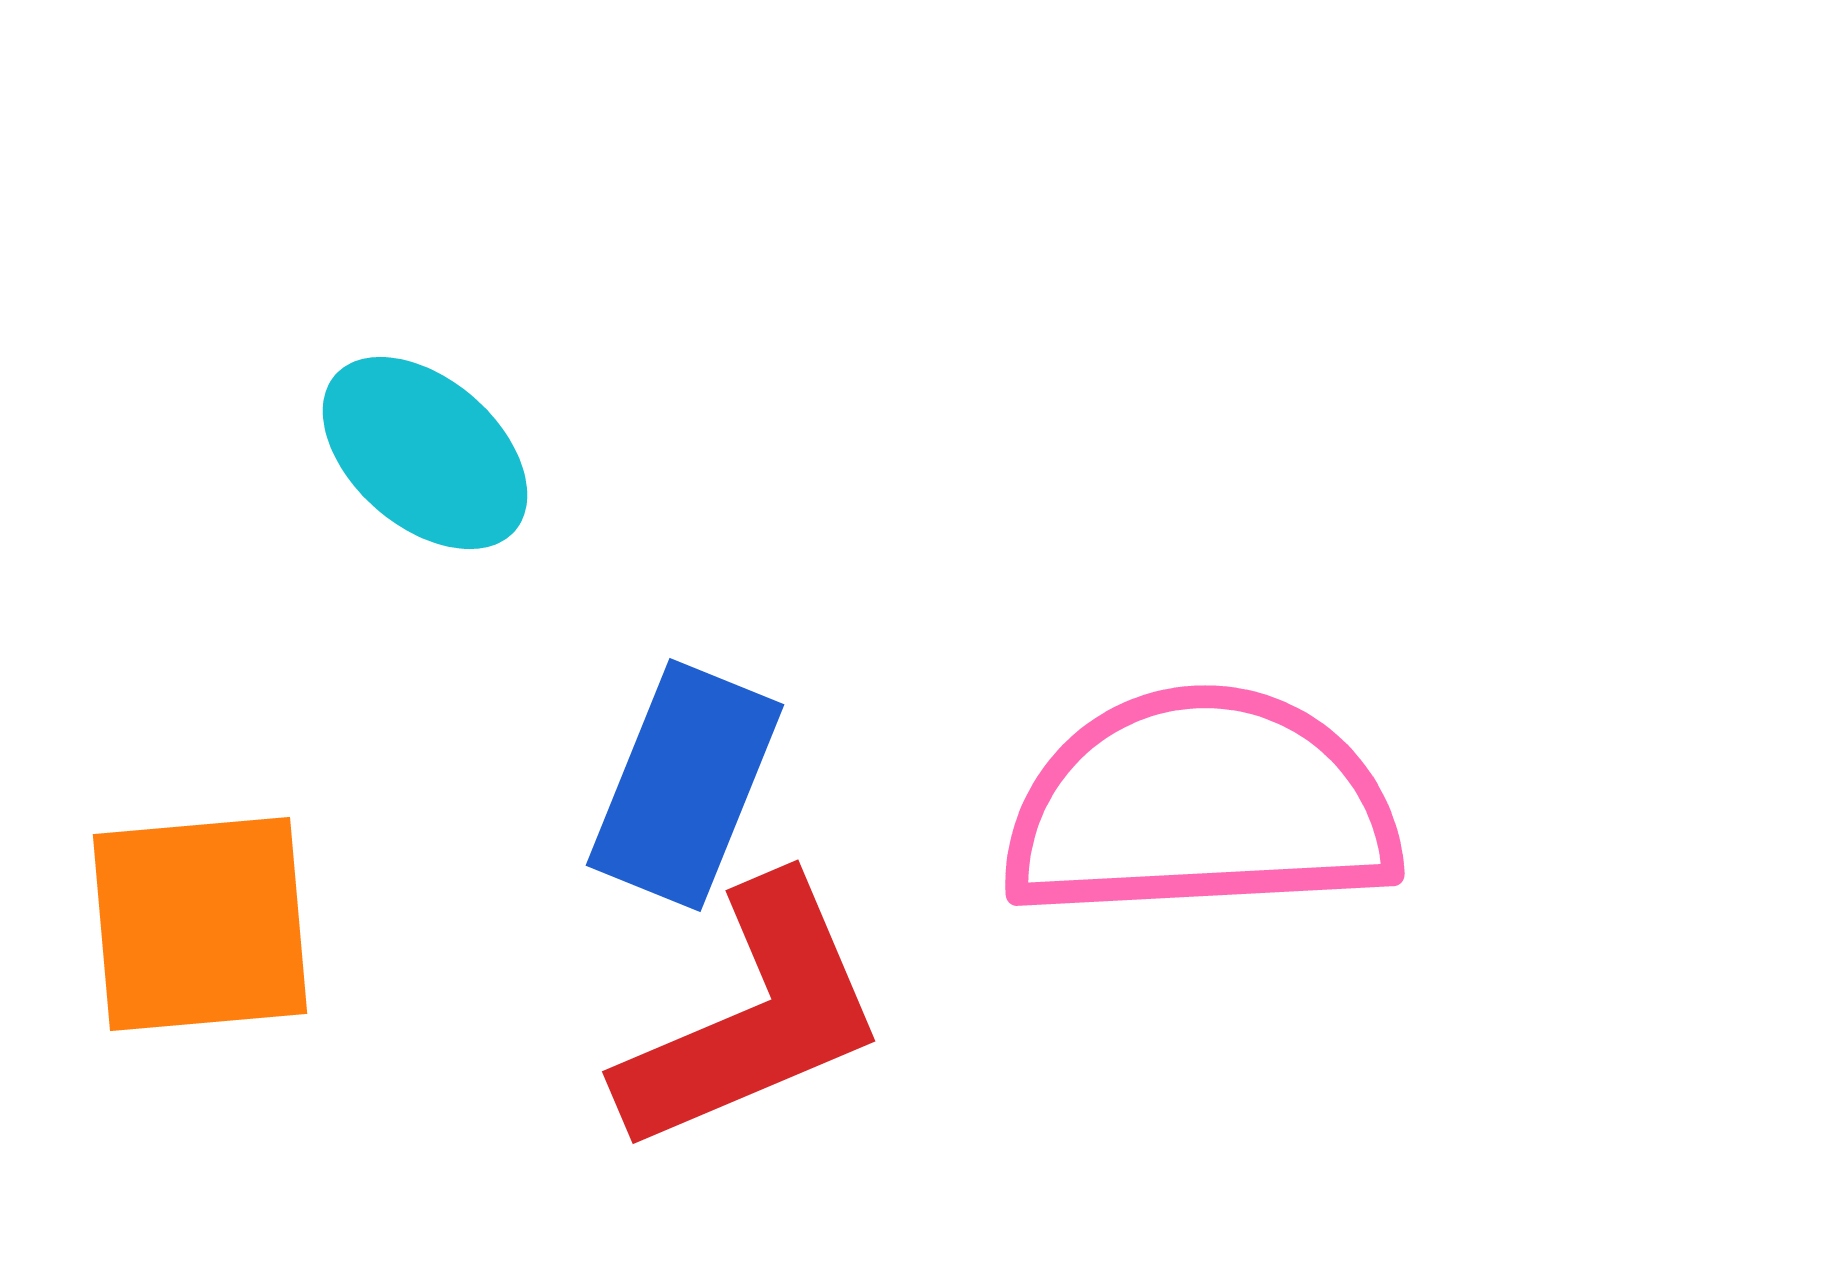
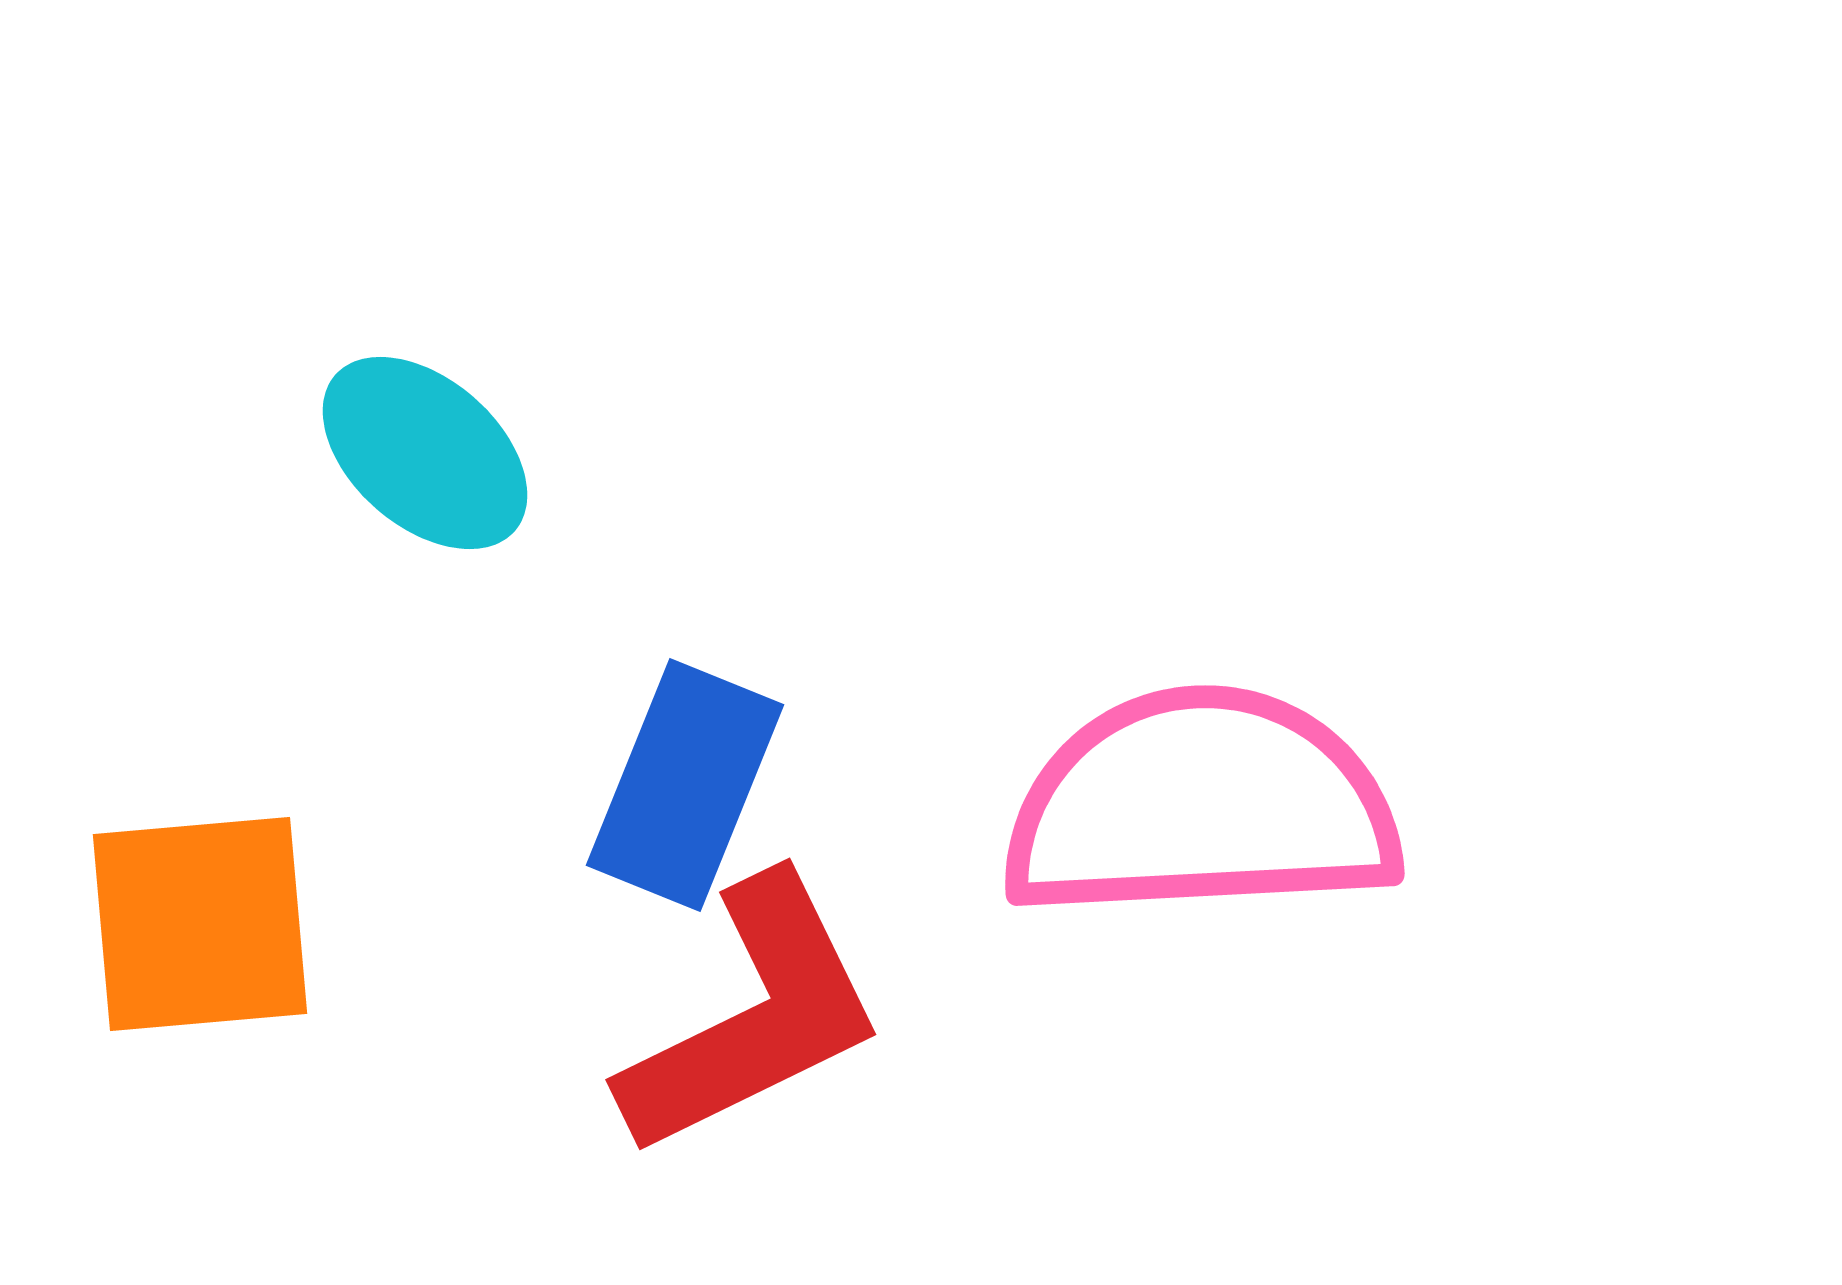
red L-shape: rotated 3 degrees counterclockwise
